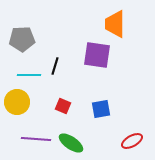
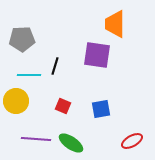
yellow circle: moved 1 px left, 1 px up
